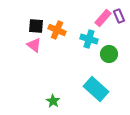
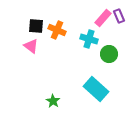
pink triangle: moved 3 px left, 1 px down
